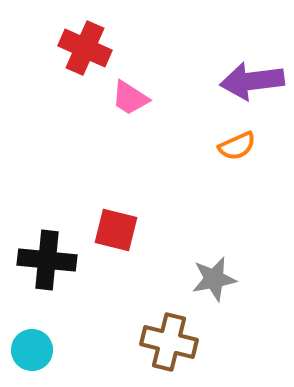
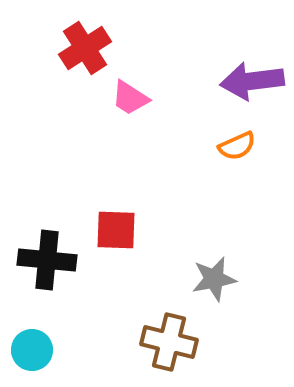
red cross: rotated 33 degrees clockwise
red square: rotated 12 degrees counterclockwise
